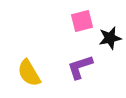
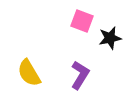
pink square: rotated 35 degrees clockwise
purple L-shape: moved 8 px down; rotated 140 degrees clockwise
